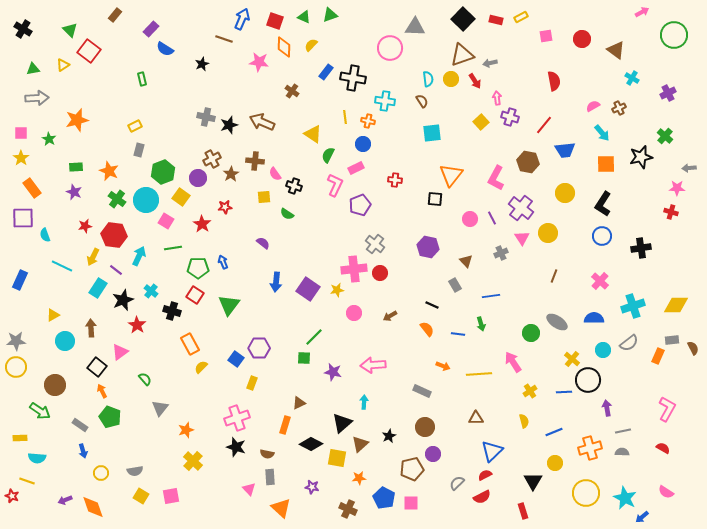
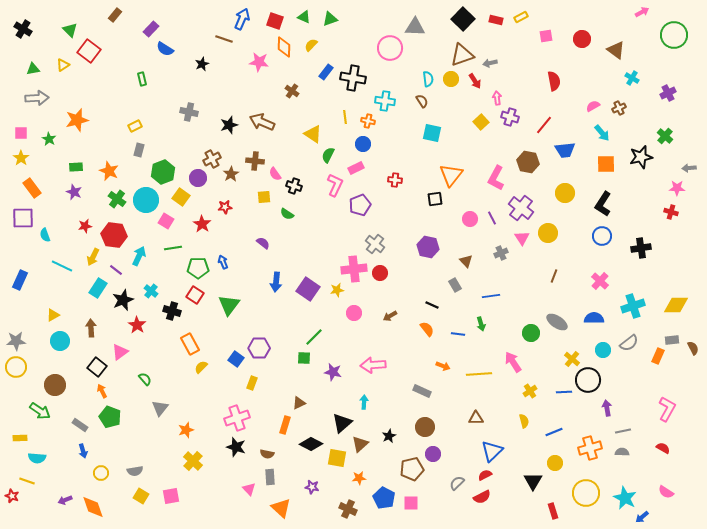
green triangle at (330, 15): moved 4 px down
gray cross at (206, 117): moved 17 px left, 5 px up
cyan square at (432, 133): rotated 18 degrees clockwise
black square at (435, 199): rotated 14 degrees counterclockwise
cyan circle at (65, 341): moved 5 px left
red rectangle at (523, 511): moved 30 px right
